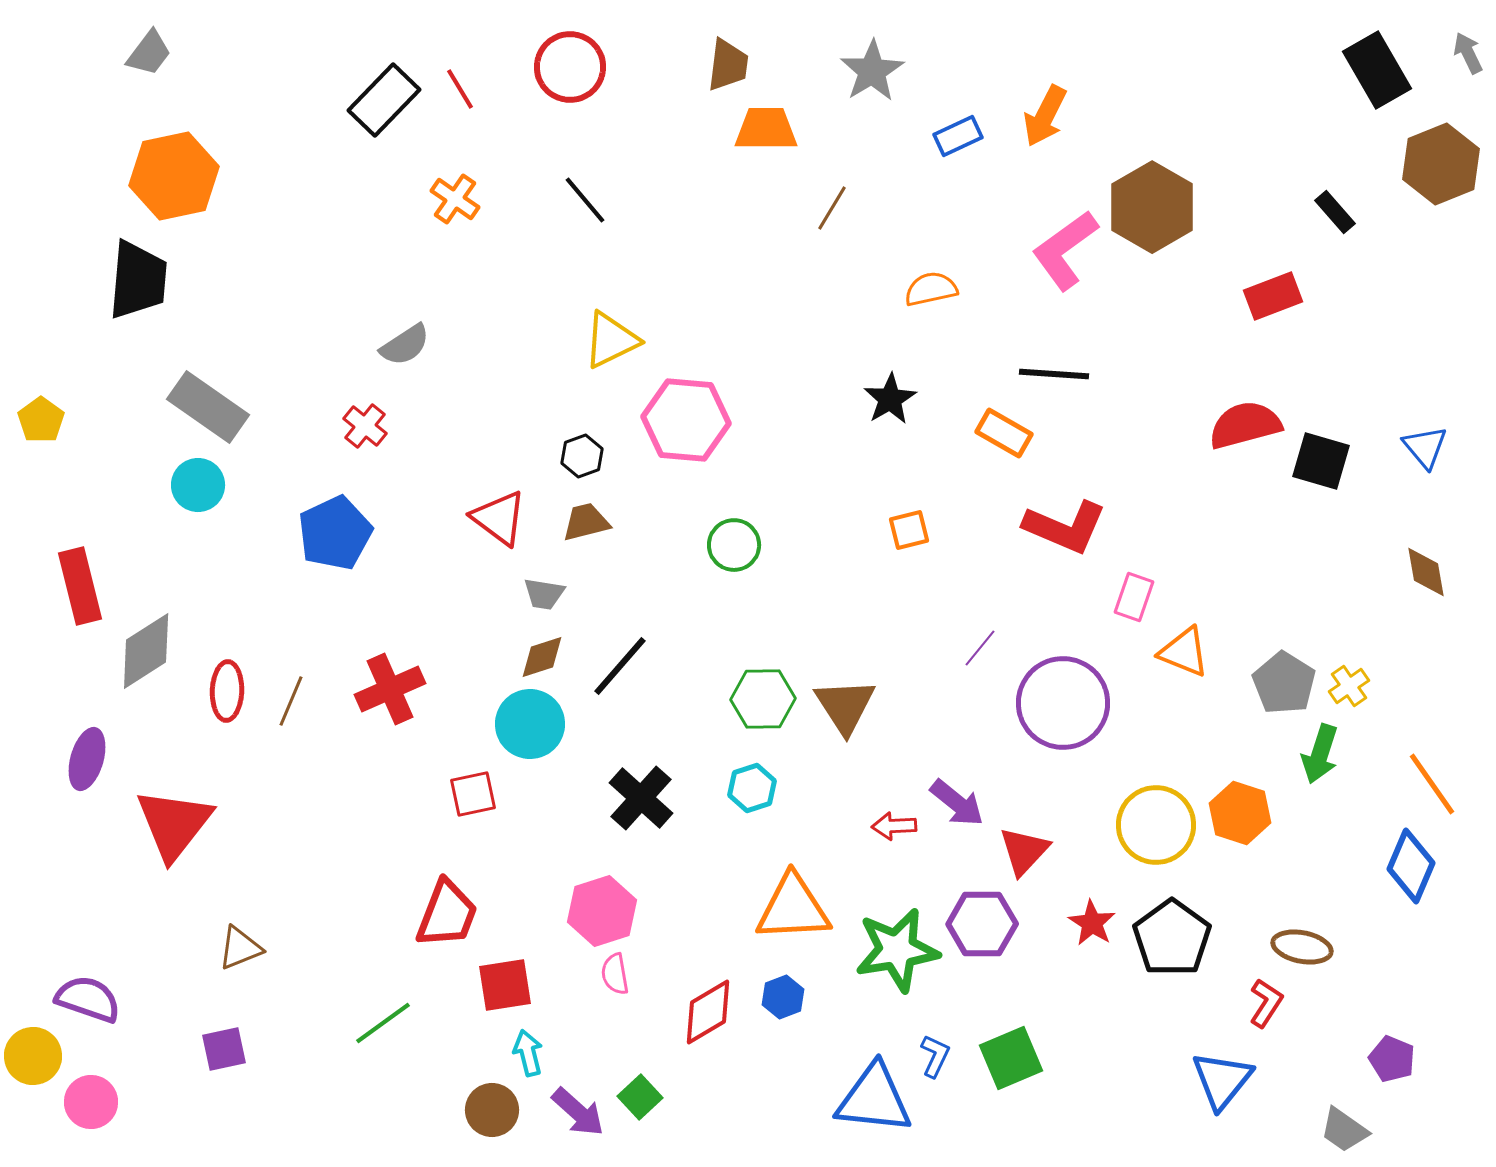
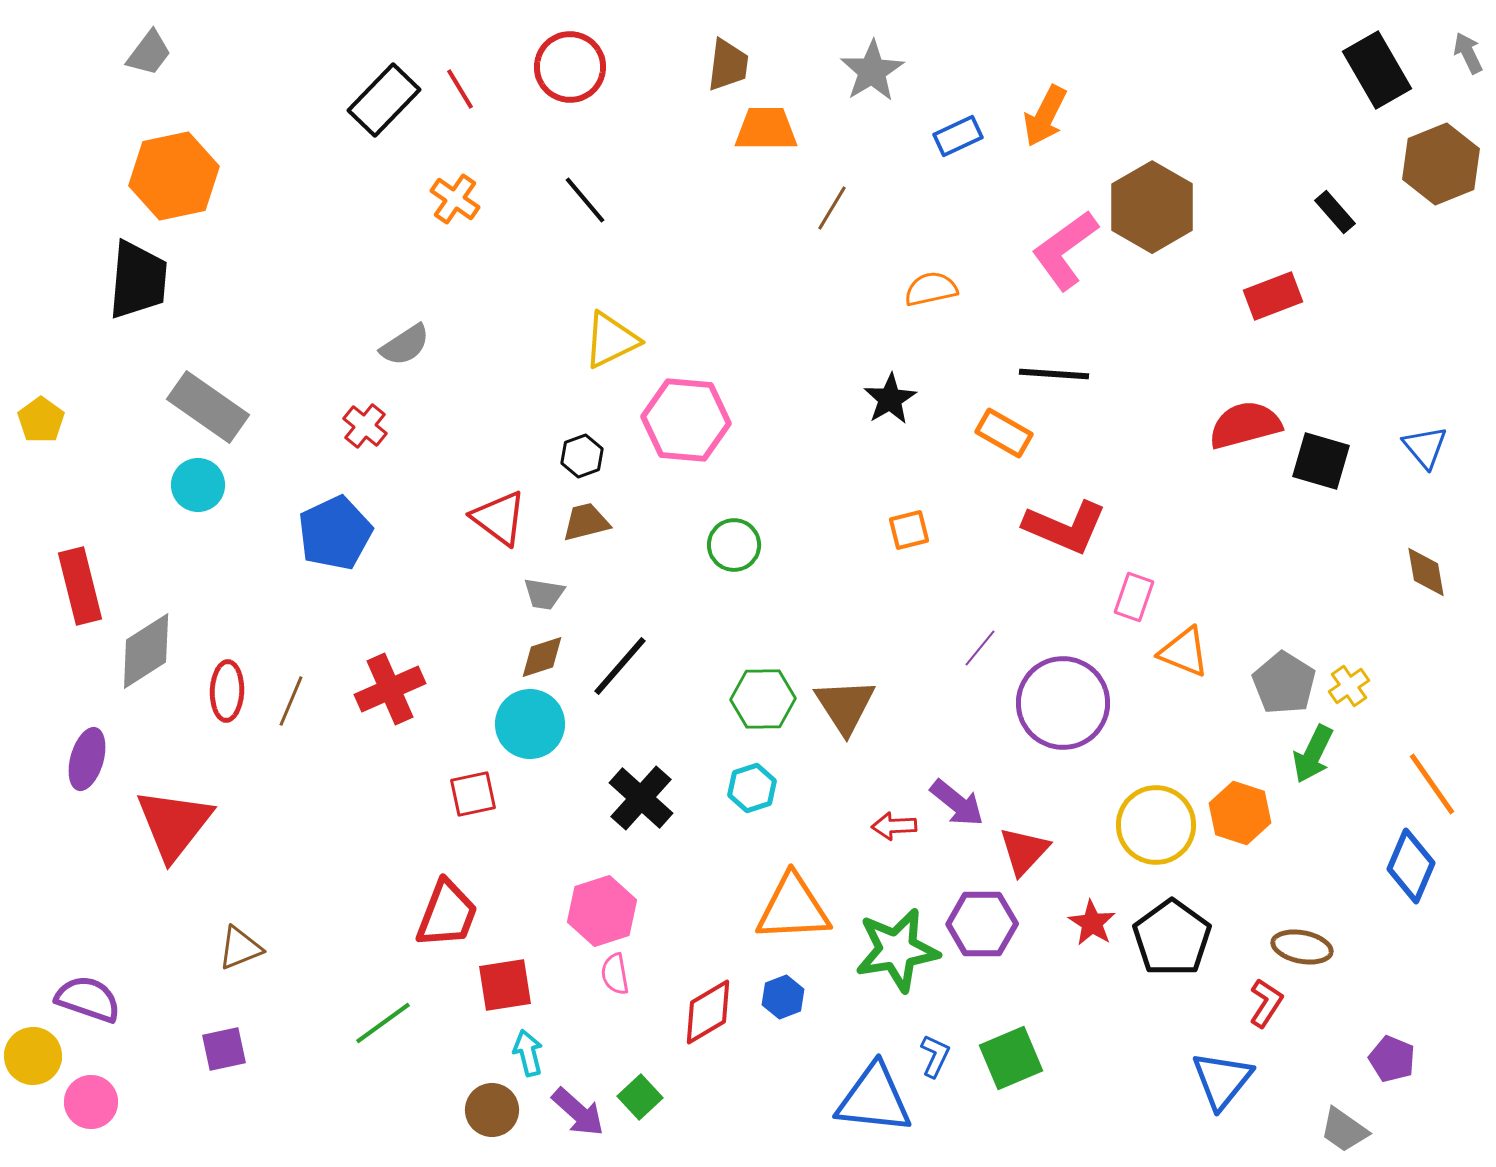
green arrow at (1320, 754): moved 7 px left; rotated 8 degrees clockwise
